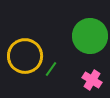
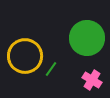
green circle: moved 3 px left, 2 px down
